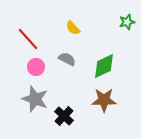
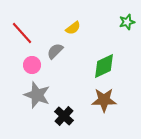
yellow semicircle: rotated 84 degrees counterclockwise
red line: moved 6 px left, 6 px up
gray semicircle: moved 12 px left, 8 px up; rotated 72 degrees counterclockwise
pink circle: moved 4 px left, 2 px up
gray star: moved 2 px right, 4 px up
